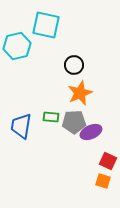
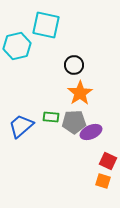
orange star: rotated 10 degrees counterclockwise
blue trapezoid: rotated 40 degrees clockwise
